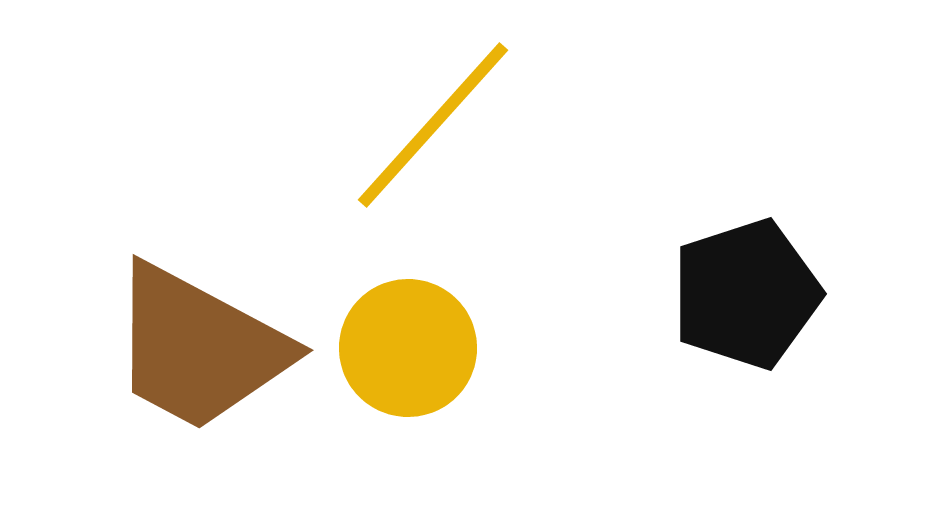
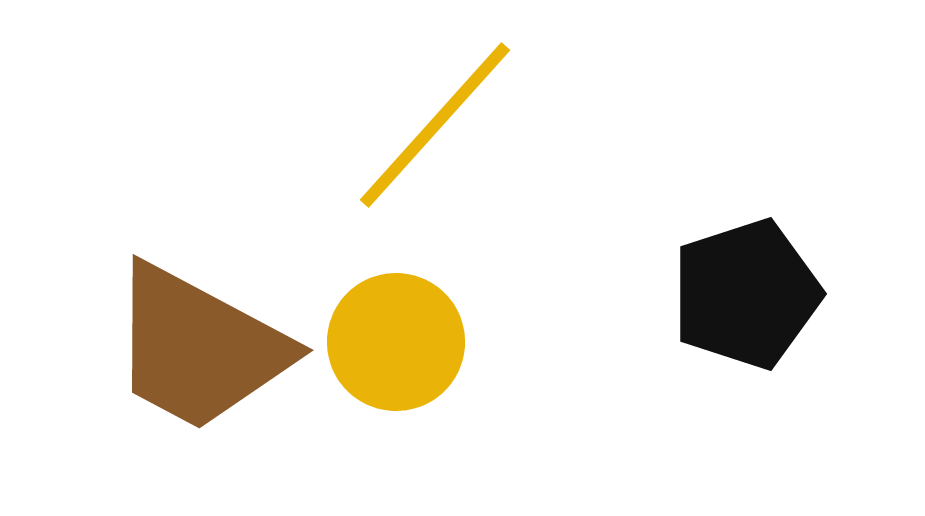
yellow line: moved 2 px right
yellow circle: moved 12 px left, 6 px up
